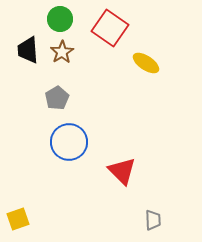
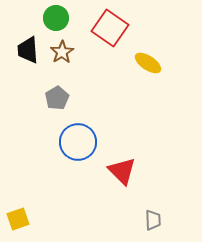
green circle: moved 4 px left, 1 px up
yellow ellipse: moved 2 px right
blue circle: moved 9 px right
